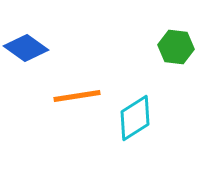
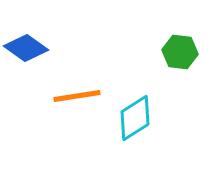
green hexagon: moved 4 px right, 5 px down
